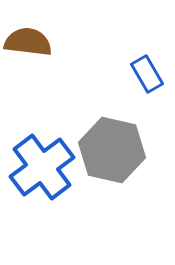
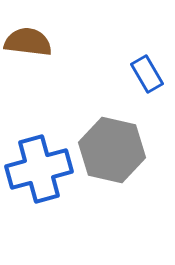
blue cross: moved 3 px left, 2 px down; rotated 22 degrees clockwise
